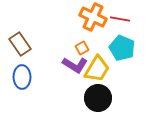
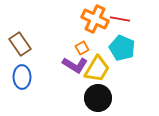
orange cross: moved 2 px right, 2 px down
